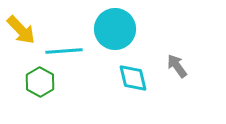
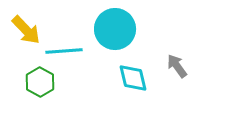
yellow arrow: moved 5 px right
